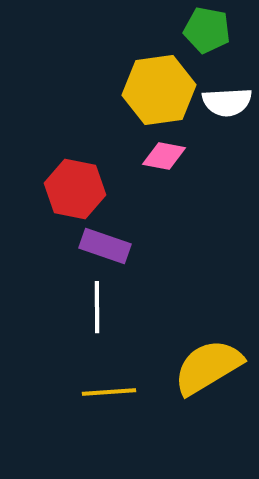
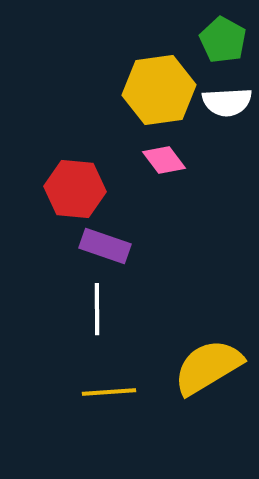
green pentagon: moved 16 px right, 10 px down; rotated 18 degrees clockwise
pink diamond: moved 4 px down; rotated 42 degrees clockwise
red hexagon: rotated 6 degrees counterclockwise
white line: moved 2 px down
